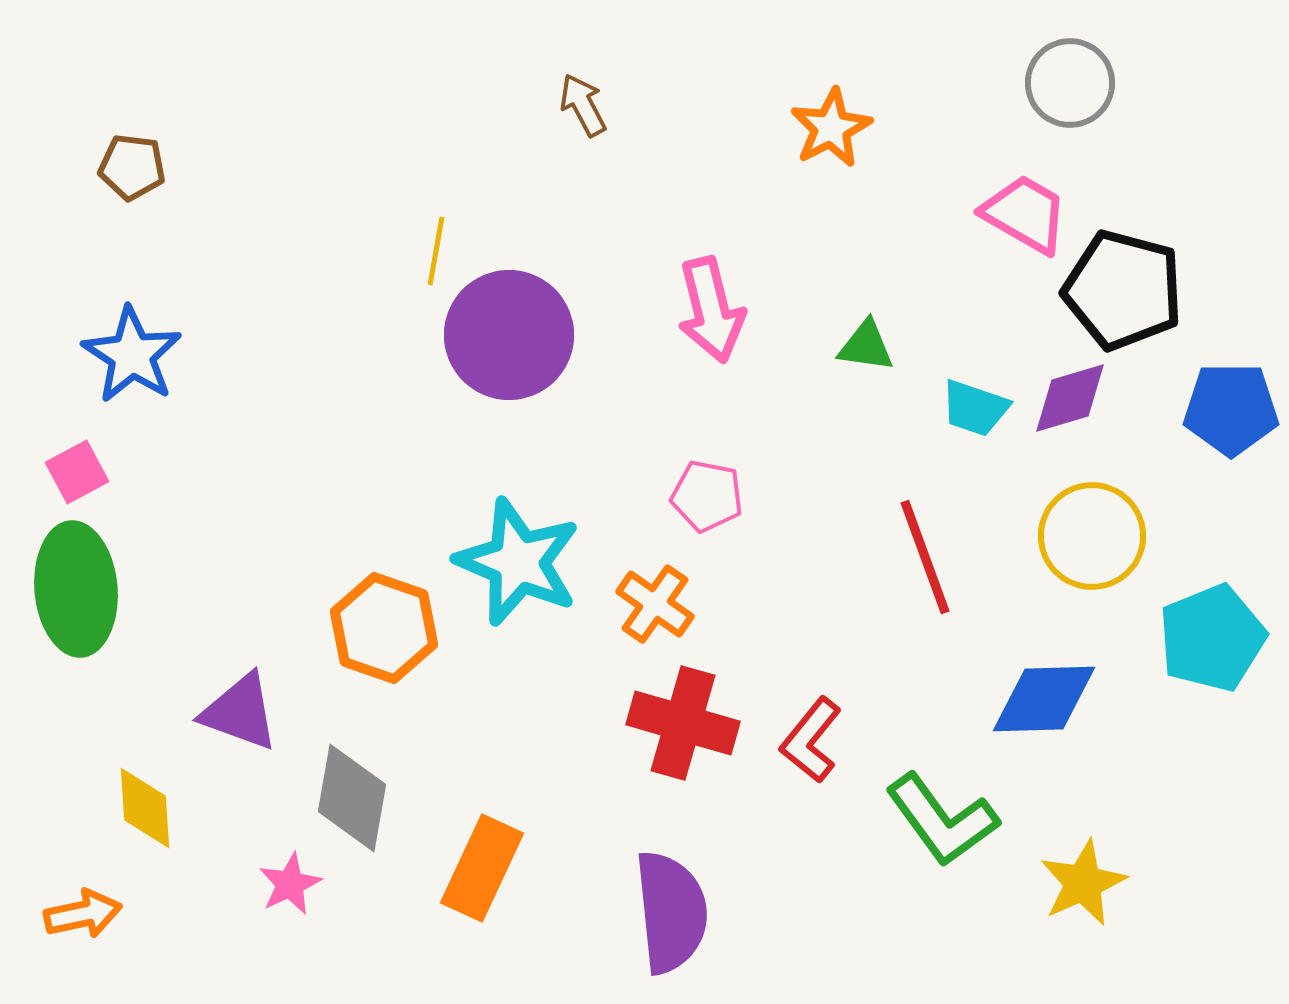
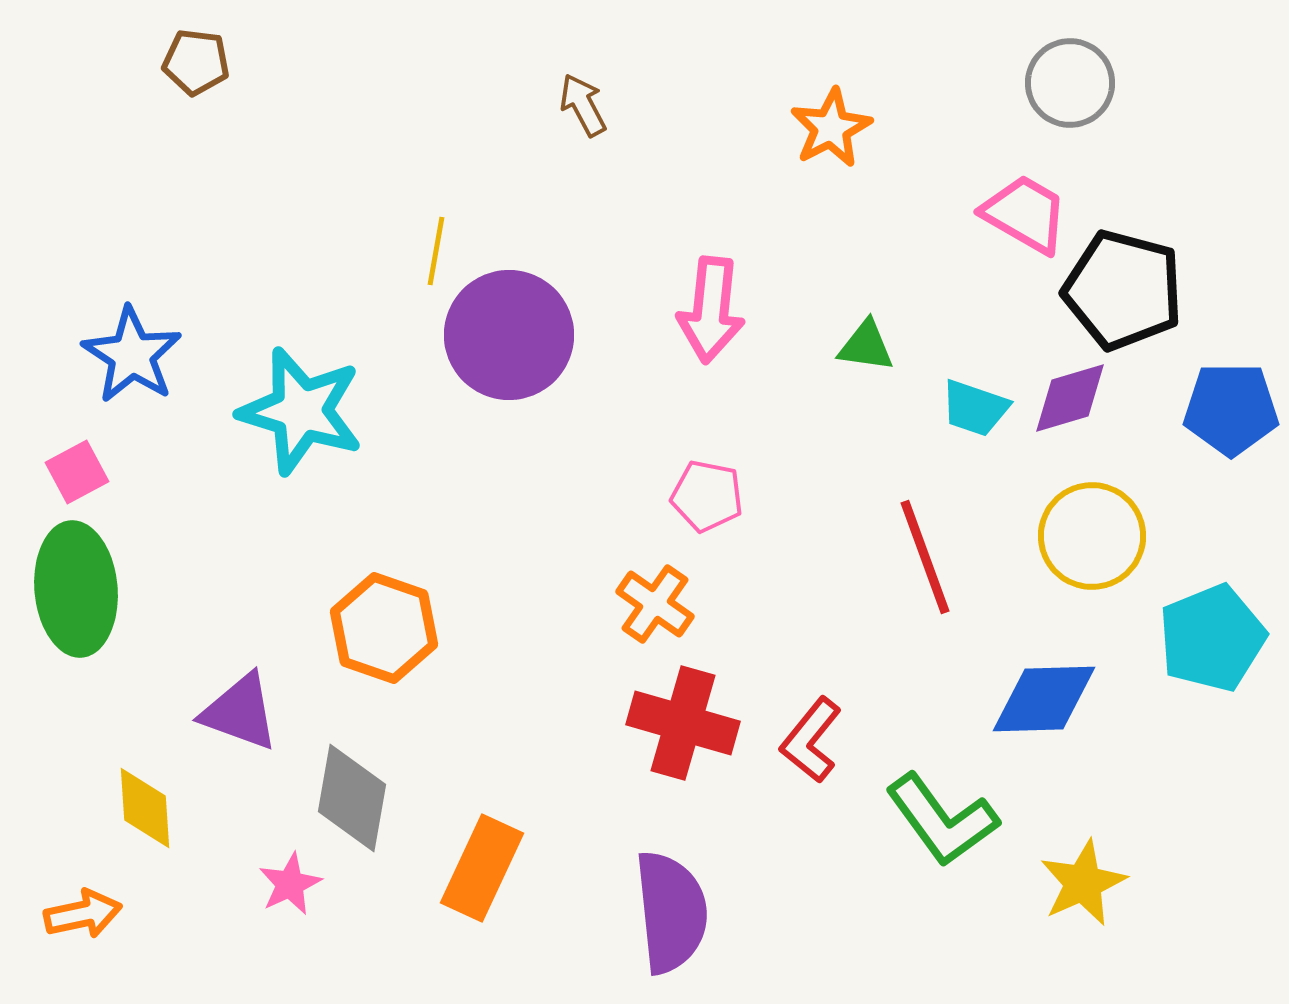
brown pentagon: moved 64 px right, 105 px up
pink arrow: rotated 20 degrees clockwise
cyan star: moved 217 px left, 151 px up; rotated 6 degrees counterclockwise
